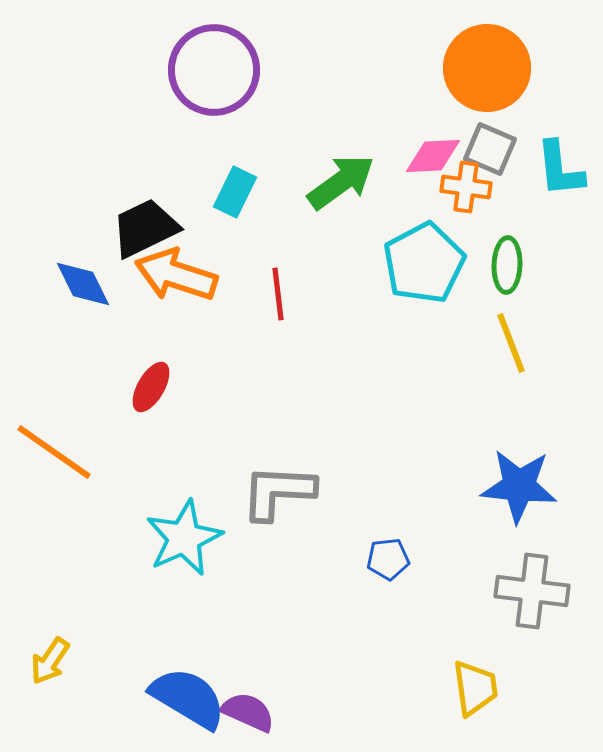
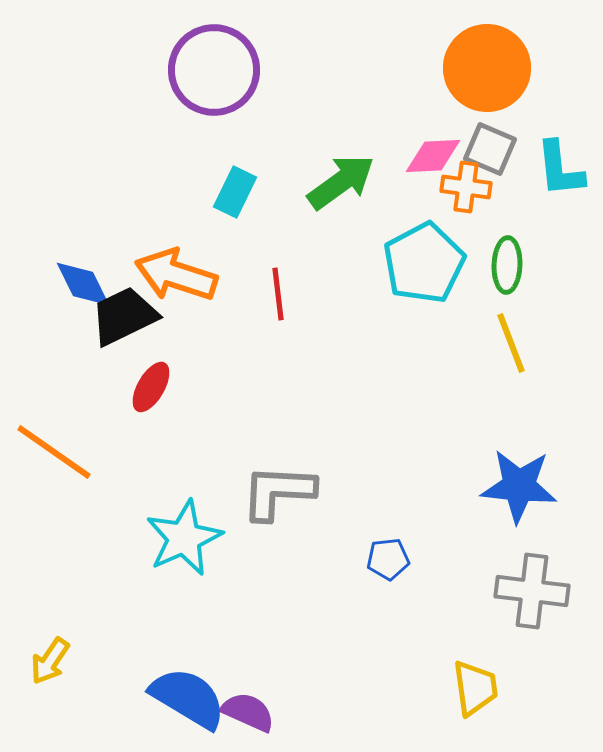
black trapezoid: moved 21 px left, 88 px down
